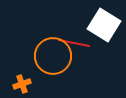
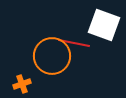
white square: rotated 12 degrees counterclockwise
orange circle: moved 1 px left
